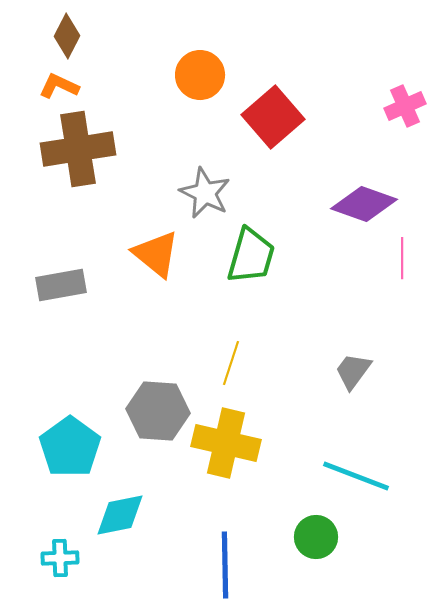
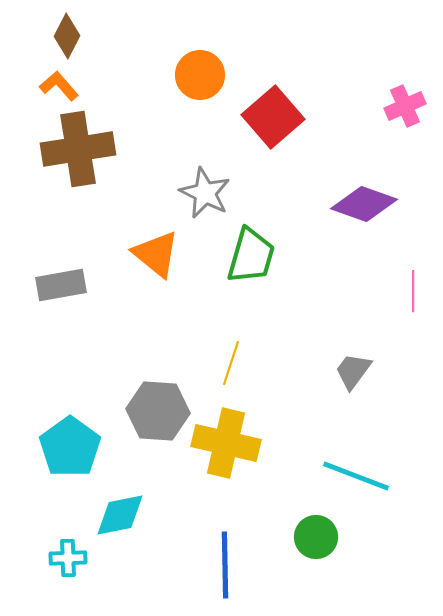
orange L-shape: rotated 24 degrees clockwise
pink line: moved 11 px right, 33 px down
cyan cross: moved 8 px right
